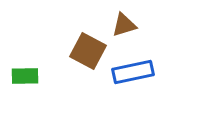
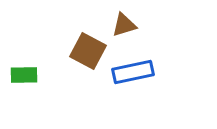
green rectangle: moved 1 px left, 1 px up
